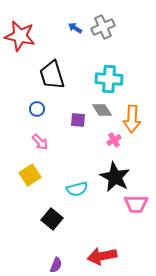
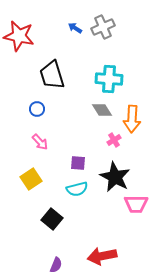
red star: moved 1 px left
purple square: moved 43 px down
yellow square: moved 1 px right, 4 px down
